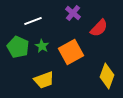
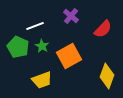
purple cross: moved 2 px left, 3 px down
white line: moved 2 px right, 5 px down
red semicircle: moved 4 px right, 1 px down
orange square: moved 2 px left, 4 px down
yellow trapezoid: moved 2 px left
